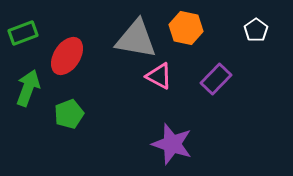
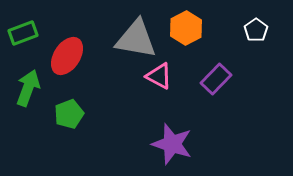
orange hexagon: rotated 20 degrees clockwise
